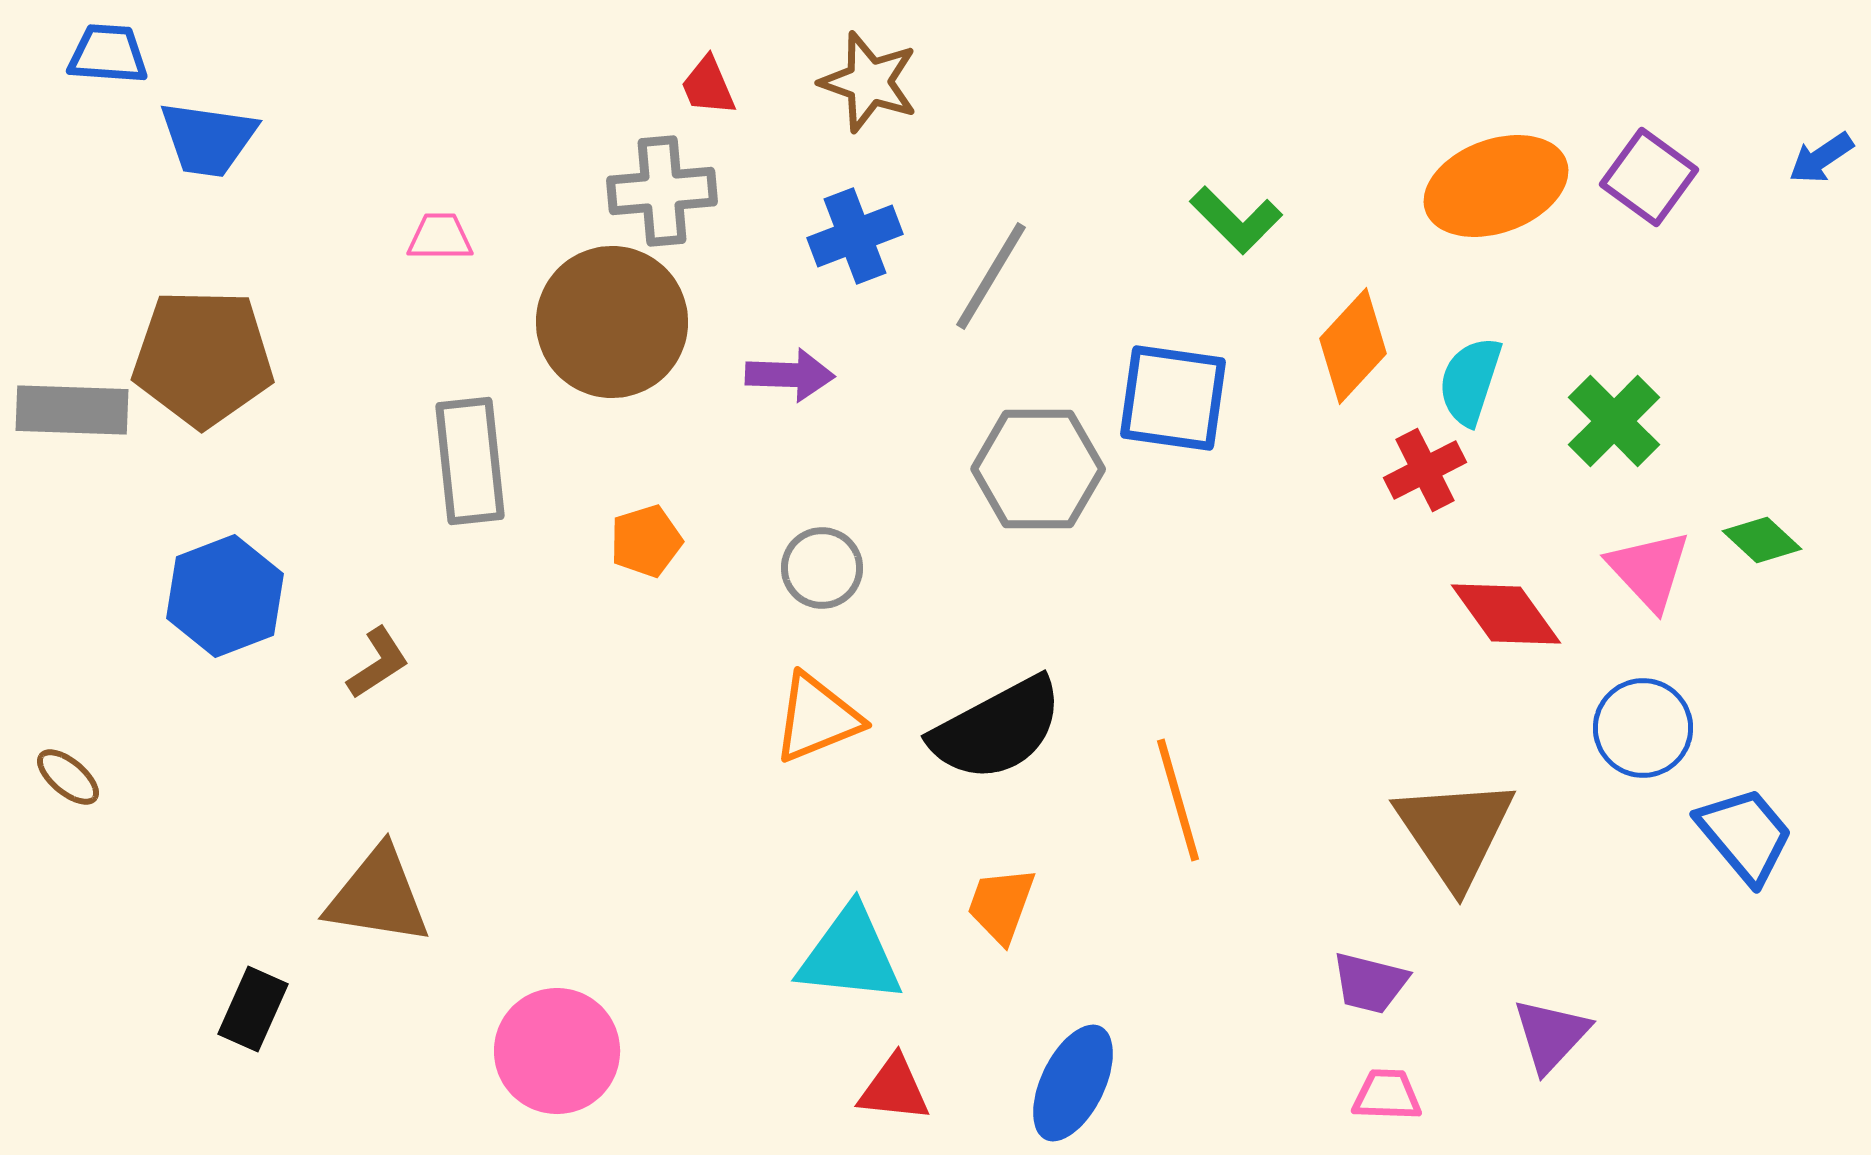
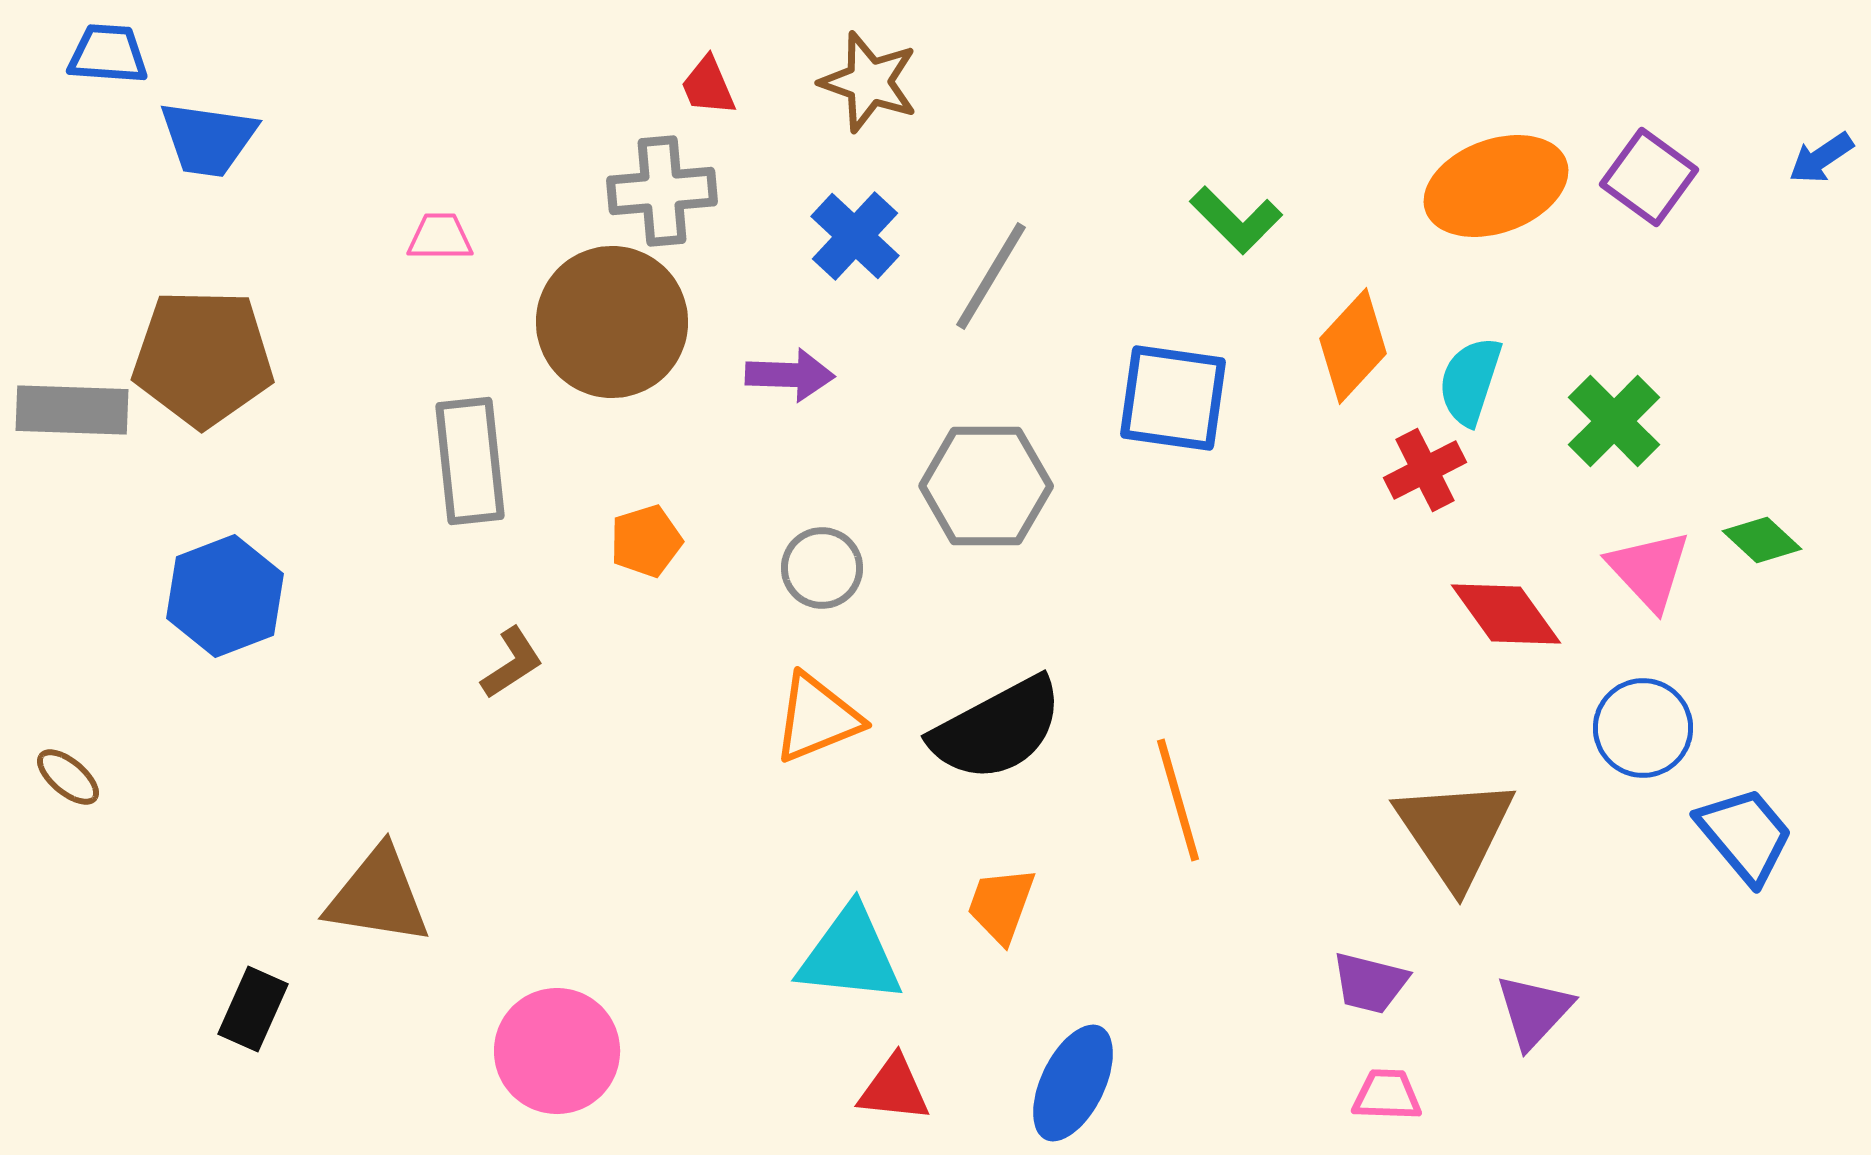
blue cross at (855, 236): rotated 26 degrees counterclockwise
gray hexagon at (1038, 469): moved 52 px left, 17 px down
brown L-shape at (378, 663): moved 134 px right
purple triangle at (1551, 1035): moved 17 px left, 24 px up
